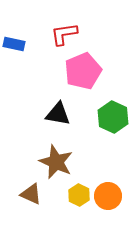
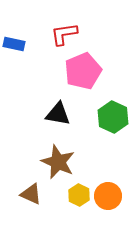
brown star: moved 2 px right
